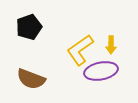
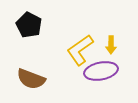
black pentagon: moved 2 px up; rotated 25 degrees counterclockwise
